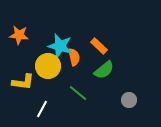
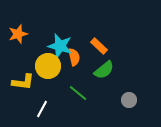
orange star: moved 1 px left, 1 px up; rotated 24 degrees counterclockwise
